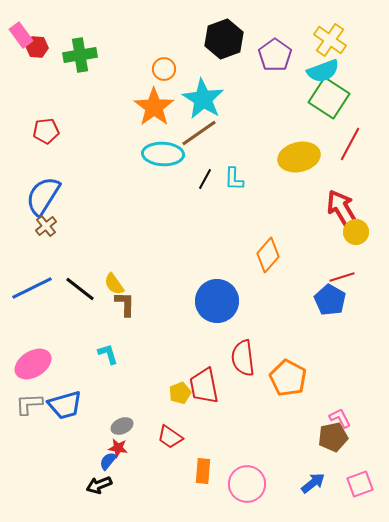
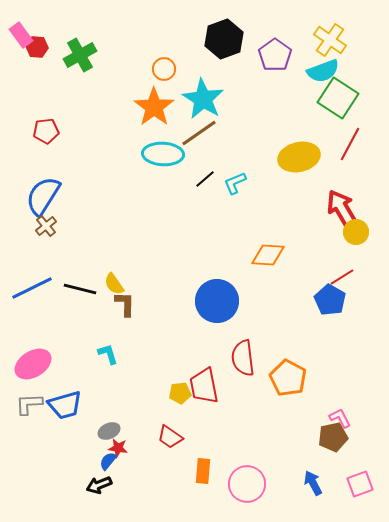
green cross at (80, 55): rotated 20 degrees counterclockwise
green square at (329, 98): moved 9 px right
black line at (205, 179): rotated 20 degrees clockwise
cyan L-shape at (234, 179): moved 1 px right, 4 px down; rotated 65 degrees clockwise
orange diamond at (268, 255): rotated 52 degrees clockwise
red line at (342, 277): rotated 15 degrees counterclockwise
black line at (80, 289): rotated 24 degrees counterclockwise
yellow pentagon at (180, 393): rotated 15 degrees clockwise
gray ellipse at (122, 426): moved 13 px left, 5 px down
blue arrow at (313, 483): rotated 80 degrees counterclockwise
